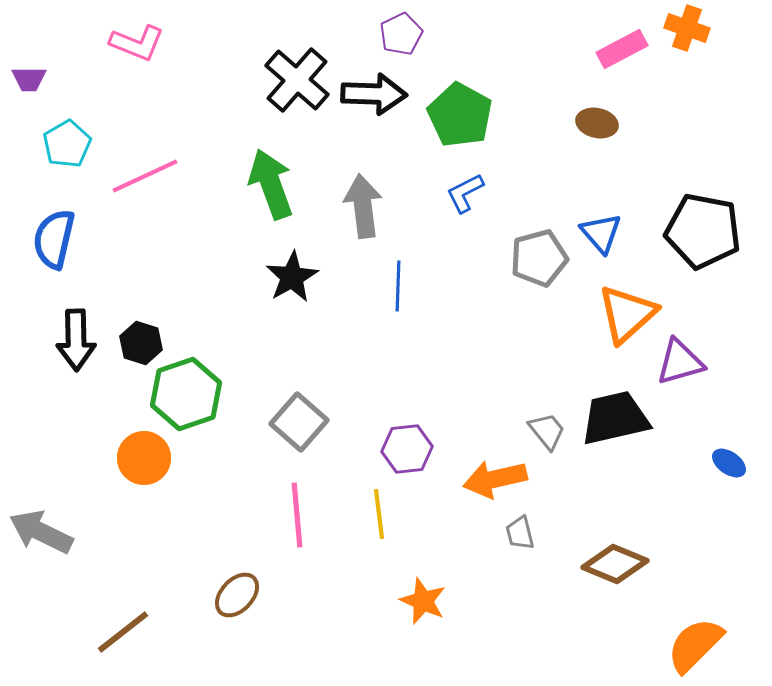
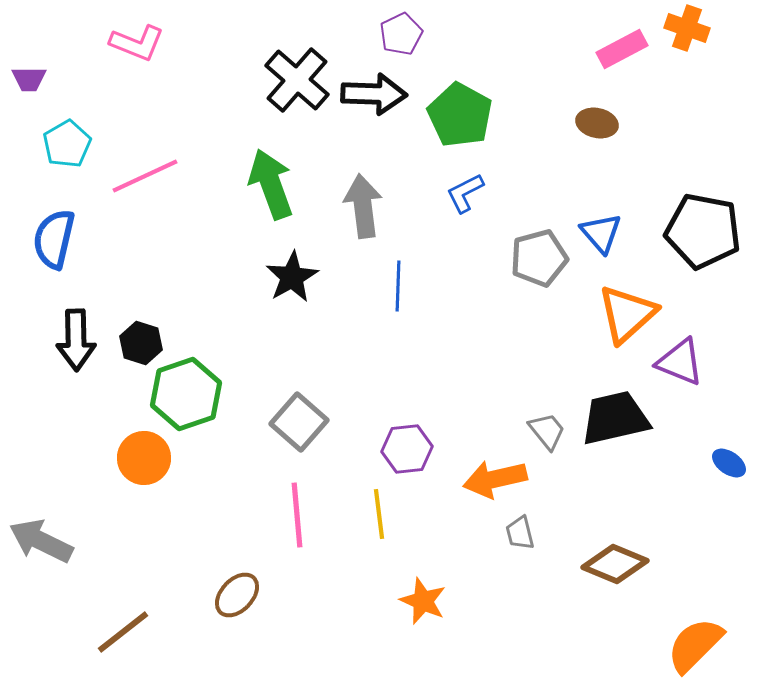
purple triangle at (680, 362): rotated 38 degrees clockwise
gray arrow at (41, 532): moved 9 px down
